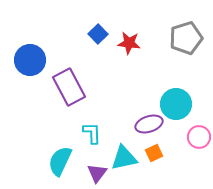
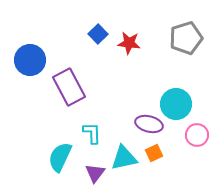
purple ellipse: rotated 32 degrees clockwise
pink circle: moved 2 px left, 2 px up
cyan semicircle: moved 4 px up
purple triangle: moved 2 px left
